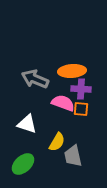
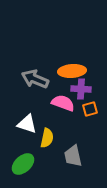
orange square: moved 9 px right; rotated 21 degrees counterclockwise
yellow semicircle: moved 10 px left, 4 px up; rotated 18 degrees counterclockwise
